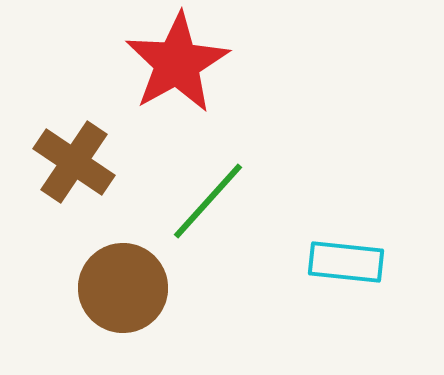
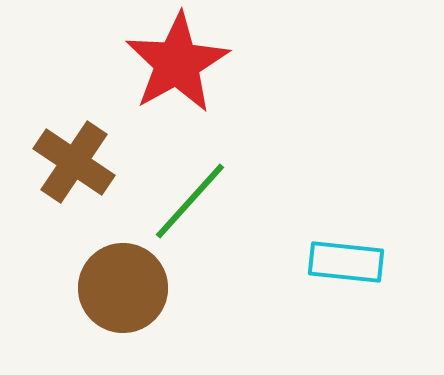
green line: moved 18 px left
